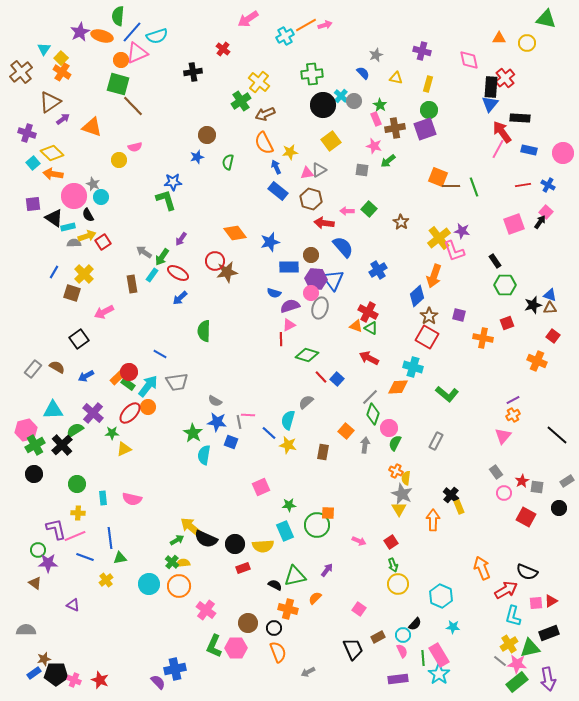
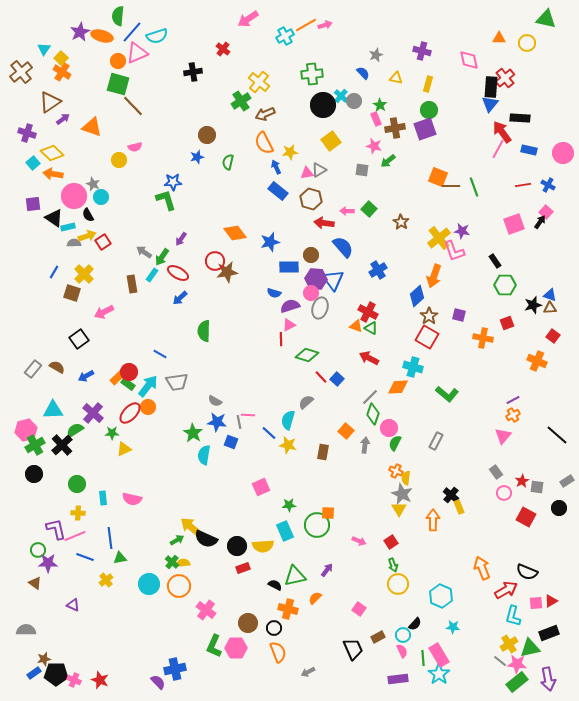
orange circle at (121, 60): moved 3 px left, 1 px down
black circle at (235, 544): moved 2 px right, 2 px down
